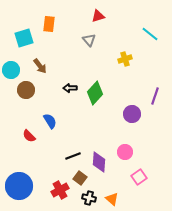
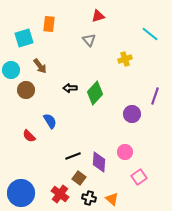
brown square: moved 1 px left
blue circle: moved 2 px right, 7 px down
red cross: moved 4 px down; rotated 24 degrees counterclockwise
